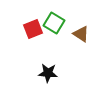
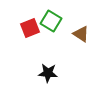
green square: moved 3 px left, 2 px up
red square: moved 3 px left, 1 px up
